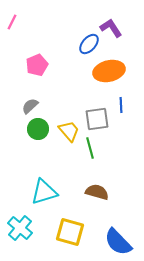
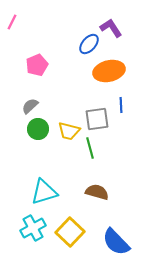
yellow trapezoid: rotated 145 degrees clockwise
cyan cross: moved 13 px right; rotated 20 degrees clockwise
yellow square: rotated 28 degrees clockwise
blue semicircle: moved 2 px left
